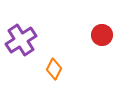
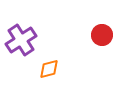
orange diamond: moved 5 px left; rotated 50 degrees clockwise
